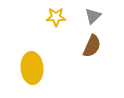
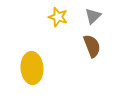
yellow star: moved 2 px right; rotated 18 degrees clockwise
brown semicircle: rotated 45 degrees counterclockwise
